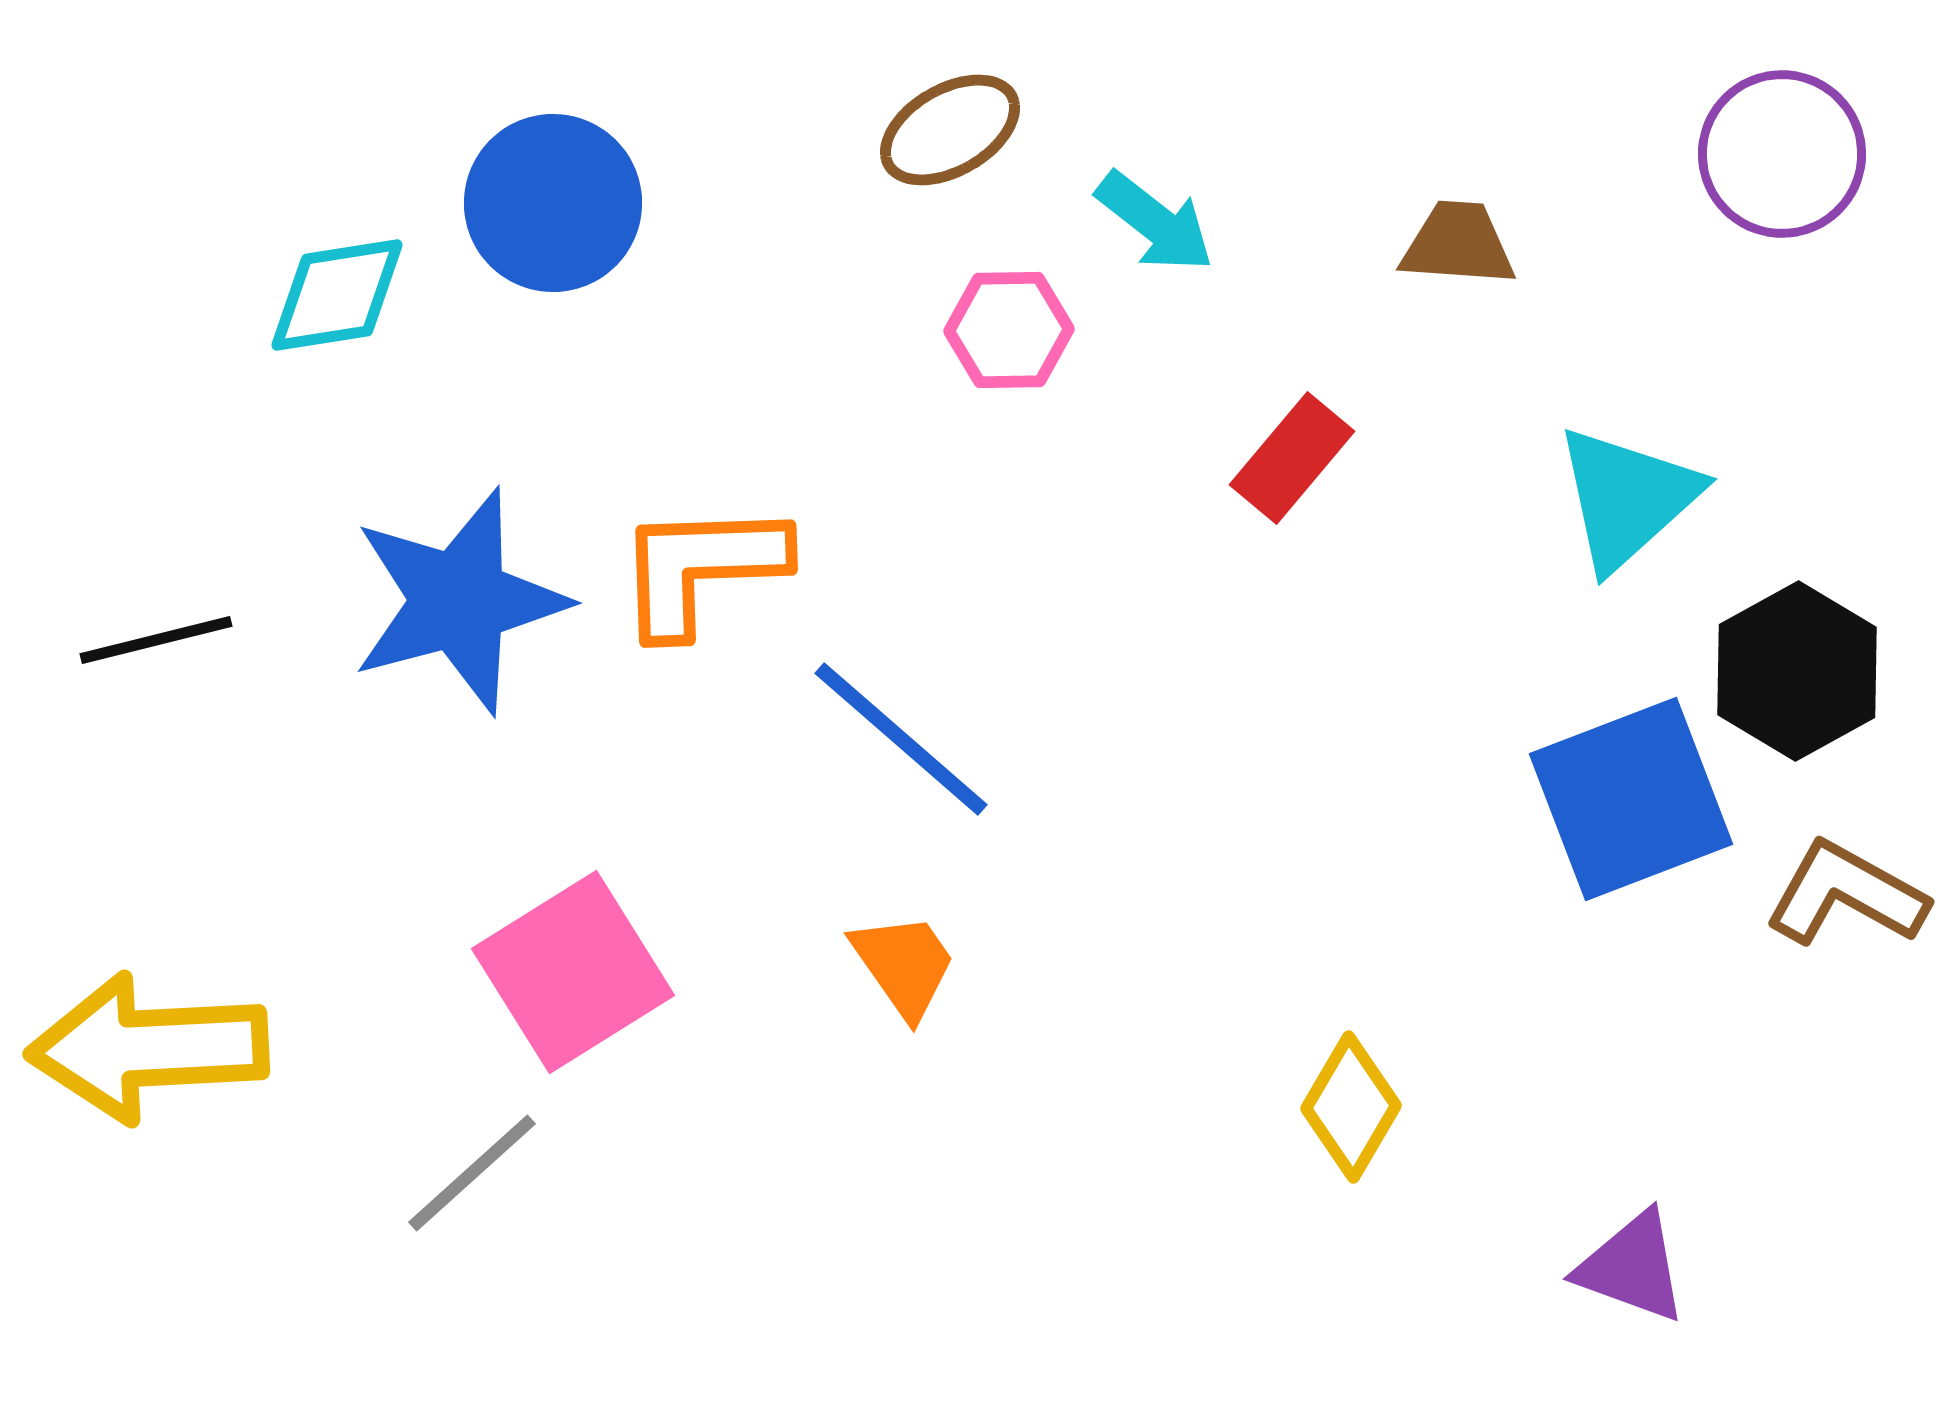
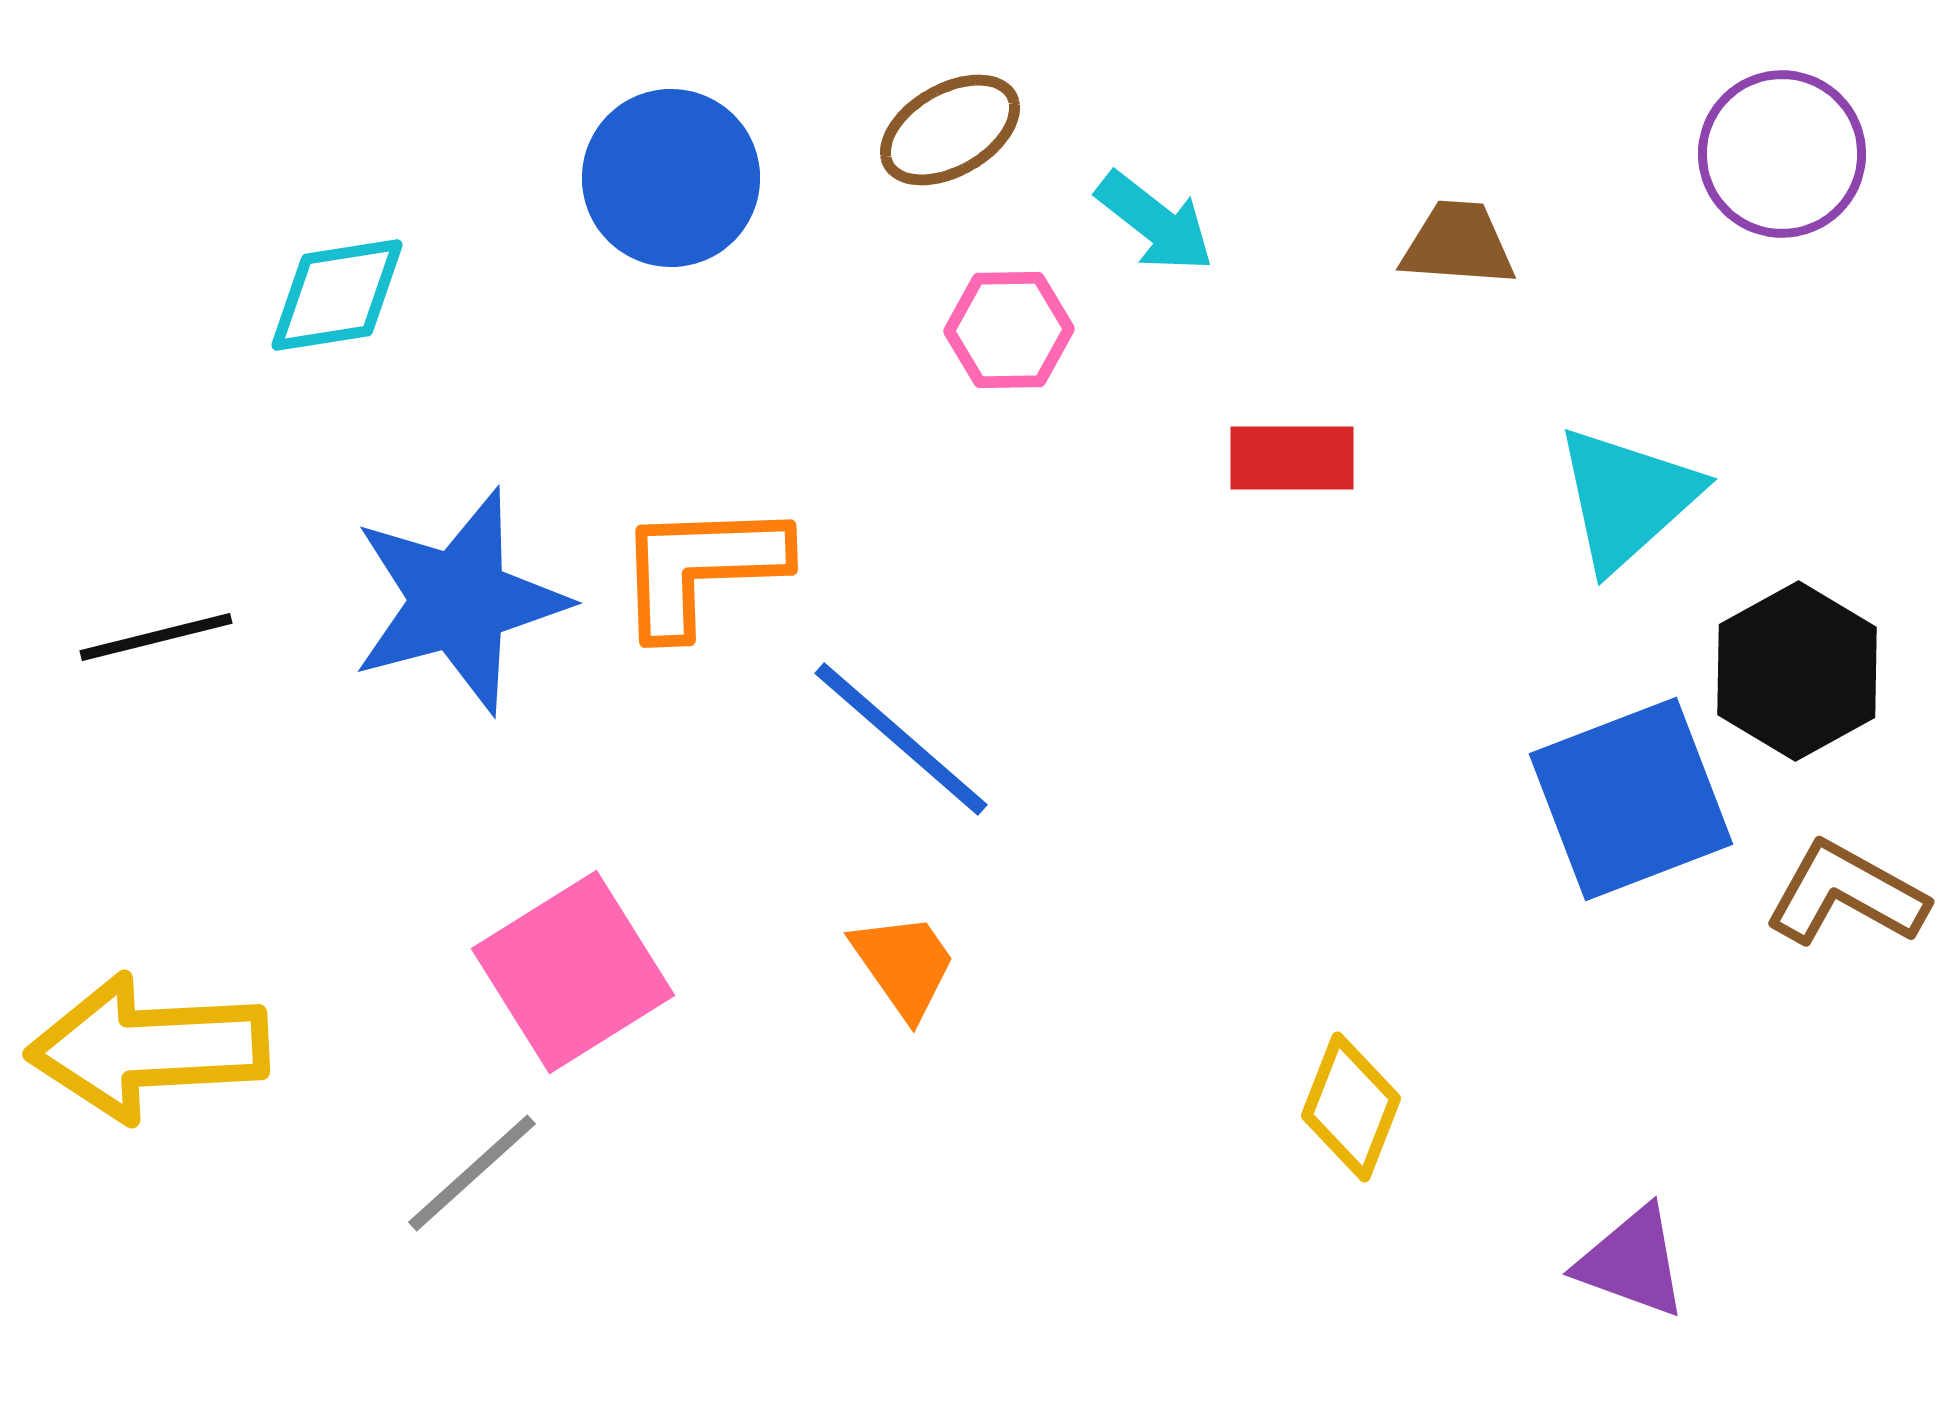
blue circle: moved 118 px right, 25 px up
red rectangle: rotated 50 degrees clockwise
black line: moved 3 px up
yellow diamond: rotated 9 degrees counterclockwise
purple triangle: moved 5 px up
